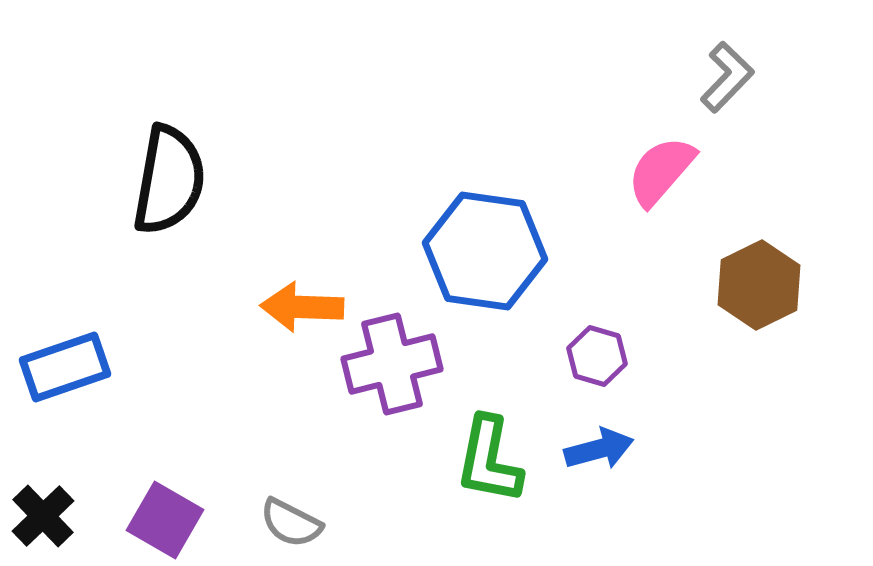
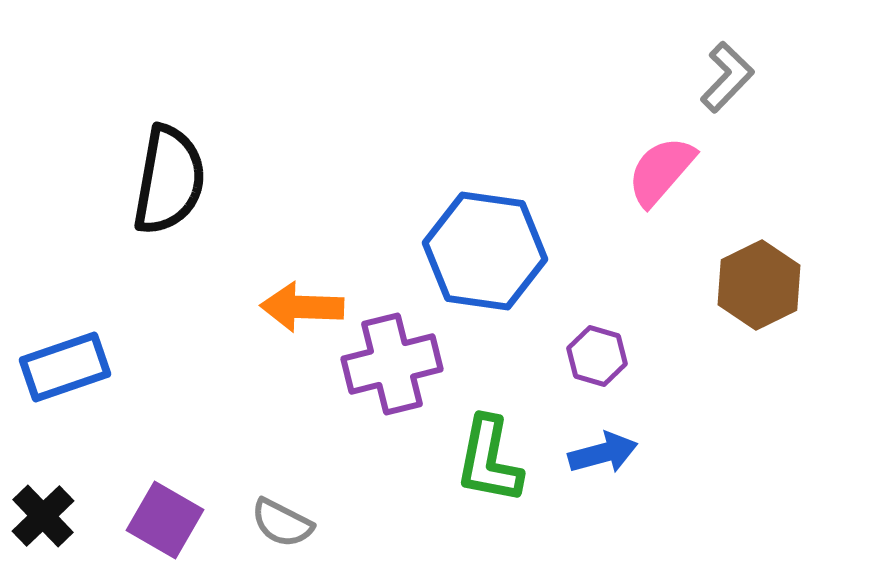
blue arrow: moved 4 px right, 4 px down
gray semicircle: moved 9 px left
